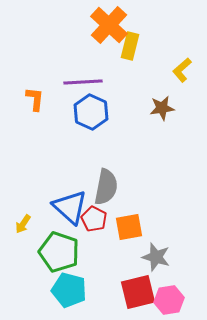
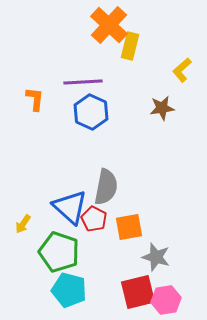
pink hexagon: moved 3 px left
